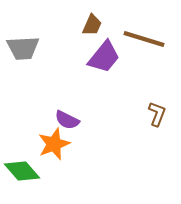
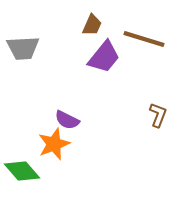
brown L-shape: moved 1 px right, 1 px down
